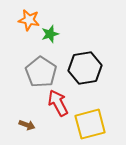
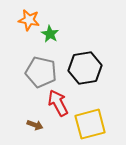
green star: rotated 24 degrees counterclockwise
gray pentagon: rotated 20 degrees counterclockwise
brown arrow: moved 8 px right
